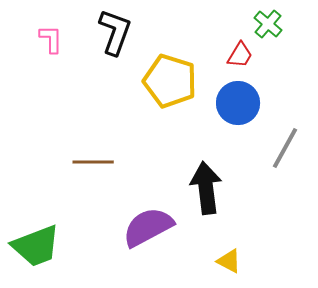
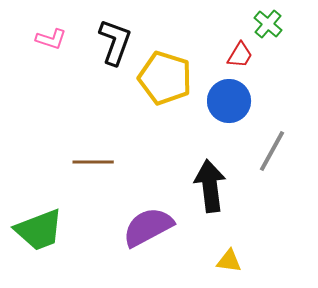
black L-shape: moved 10 px down
pink L-shape: rotated 108 degrees clockwise
yellow pentagon: moved 5 px left, 3 px up
blue circle: moved 9 px left, 2 px up
gray line: moved 13 px left, 3 px down
black arrow: moved 4 px right, 2 px up
green trapezoid: moved 3 px right, 16 px up
yellow triangle: rotated 20 degrees counterclockwise
